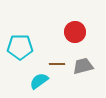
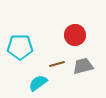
red circle: moved 3 px down
brown line: rotated 14 degrees counterclockwise
cyan semicircle: moved 1 px left, 2 px down
